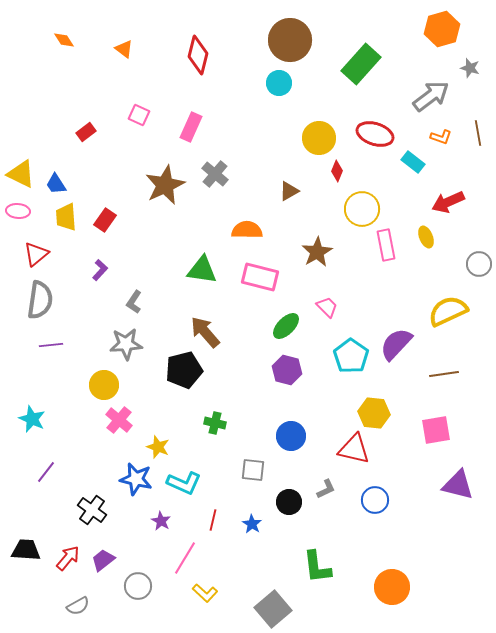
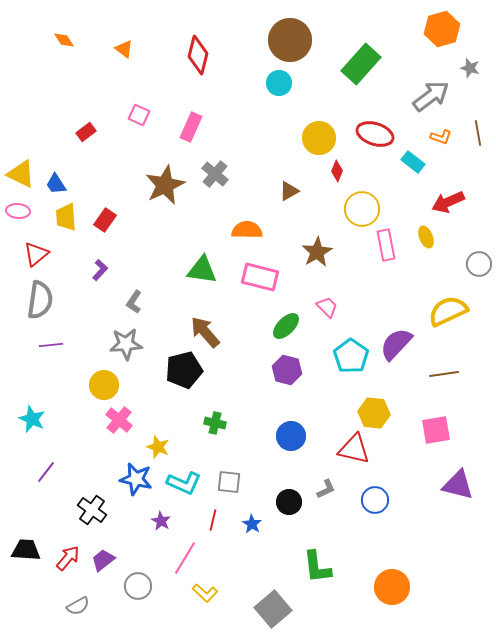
gray square at (253, 470): moved 24 px left, 12 px down
